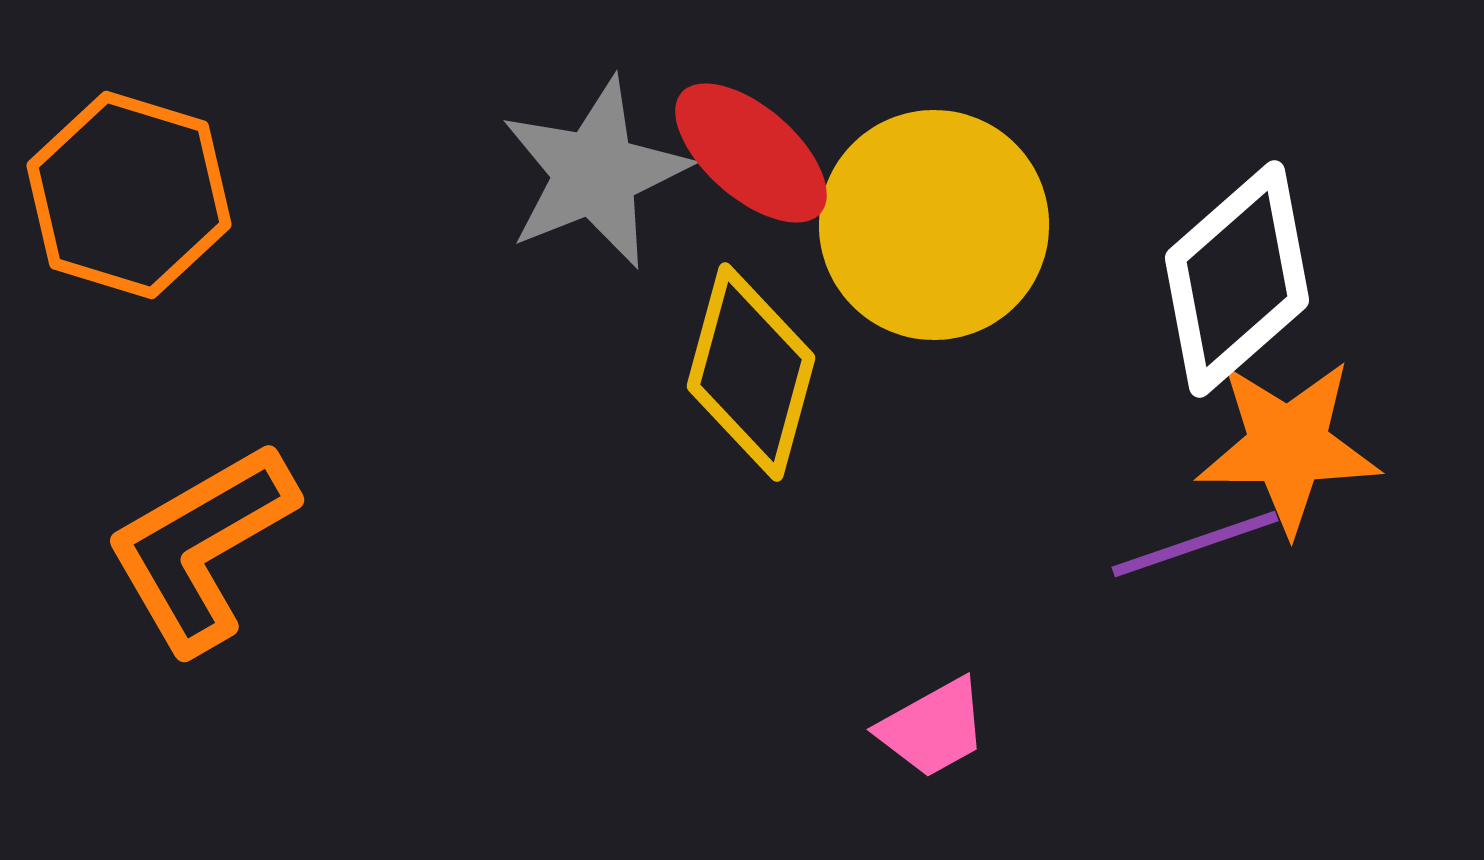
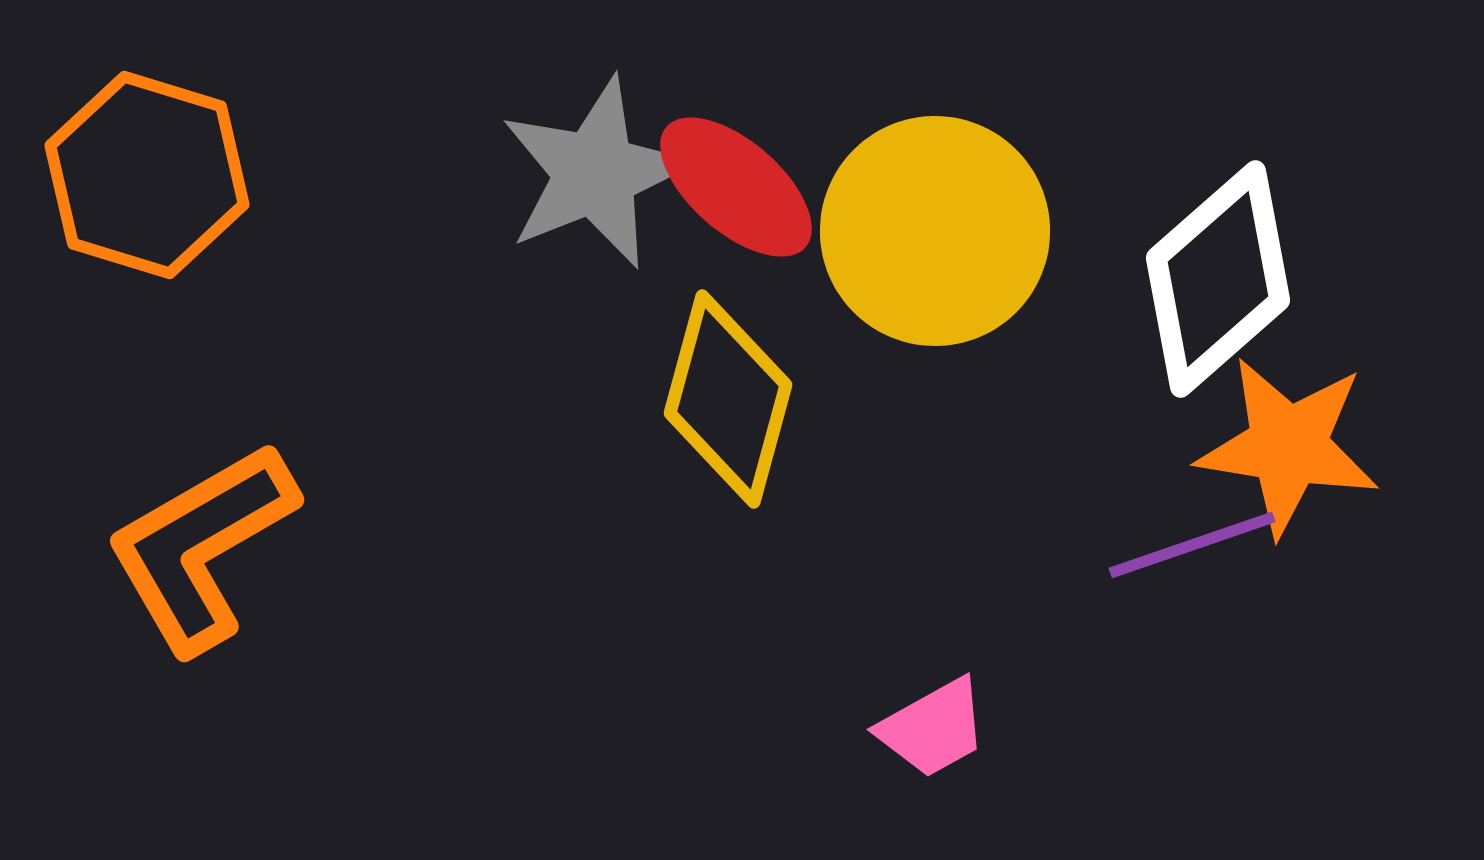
red ellipse: moved 15 px left, 34 px down
orange hexagon: moved 18 px right, 20 px up
yellow circle: moved 1 px right, 6 px down
white diamond: moved 19 px left
yellow diamond: moved 23 px left, 27 px down
orange star: rotated 9 degrees clockwise
purple line: moved 3 px left, 1 px down
